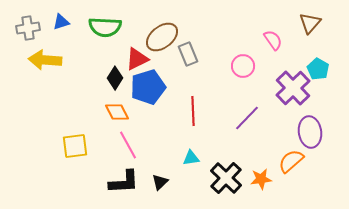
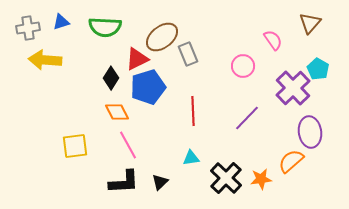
black diamond: moved 4 px left
